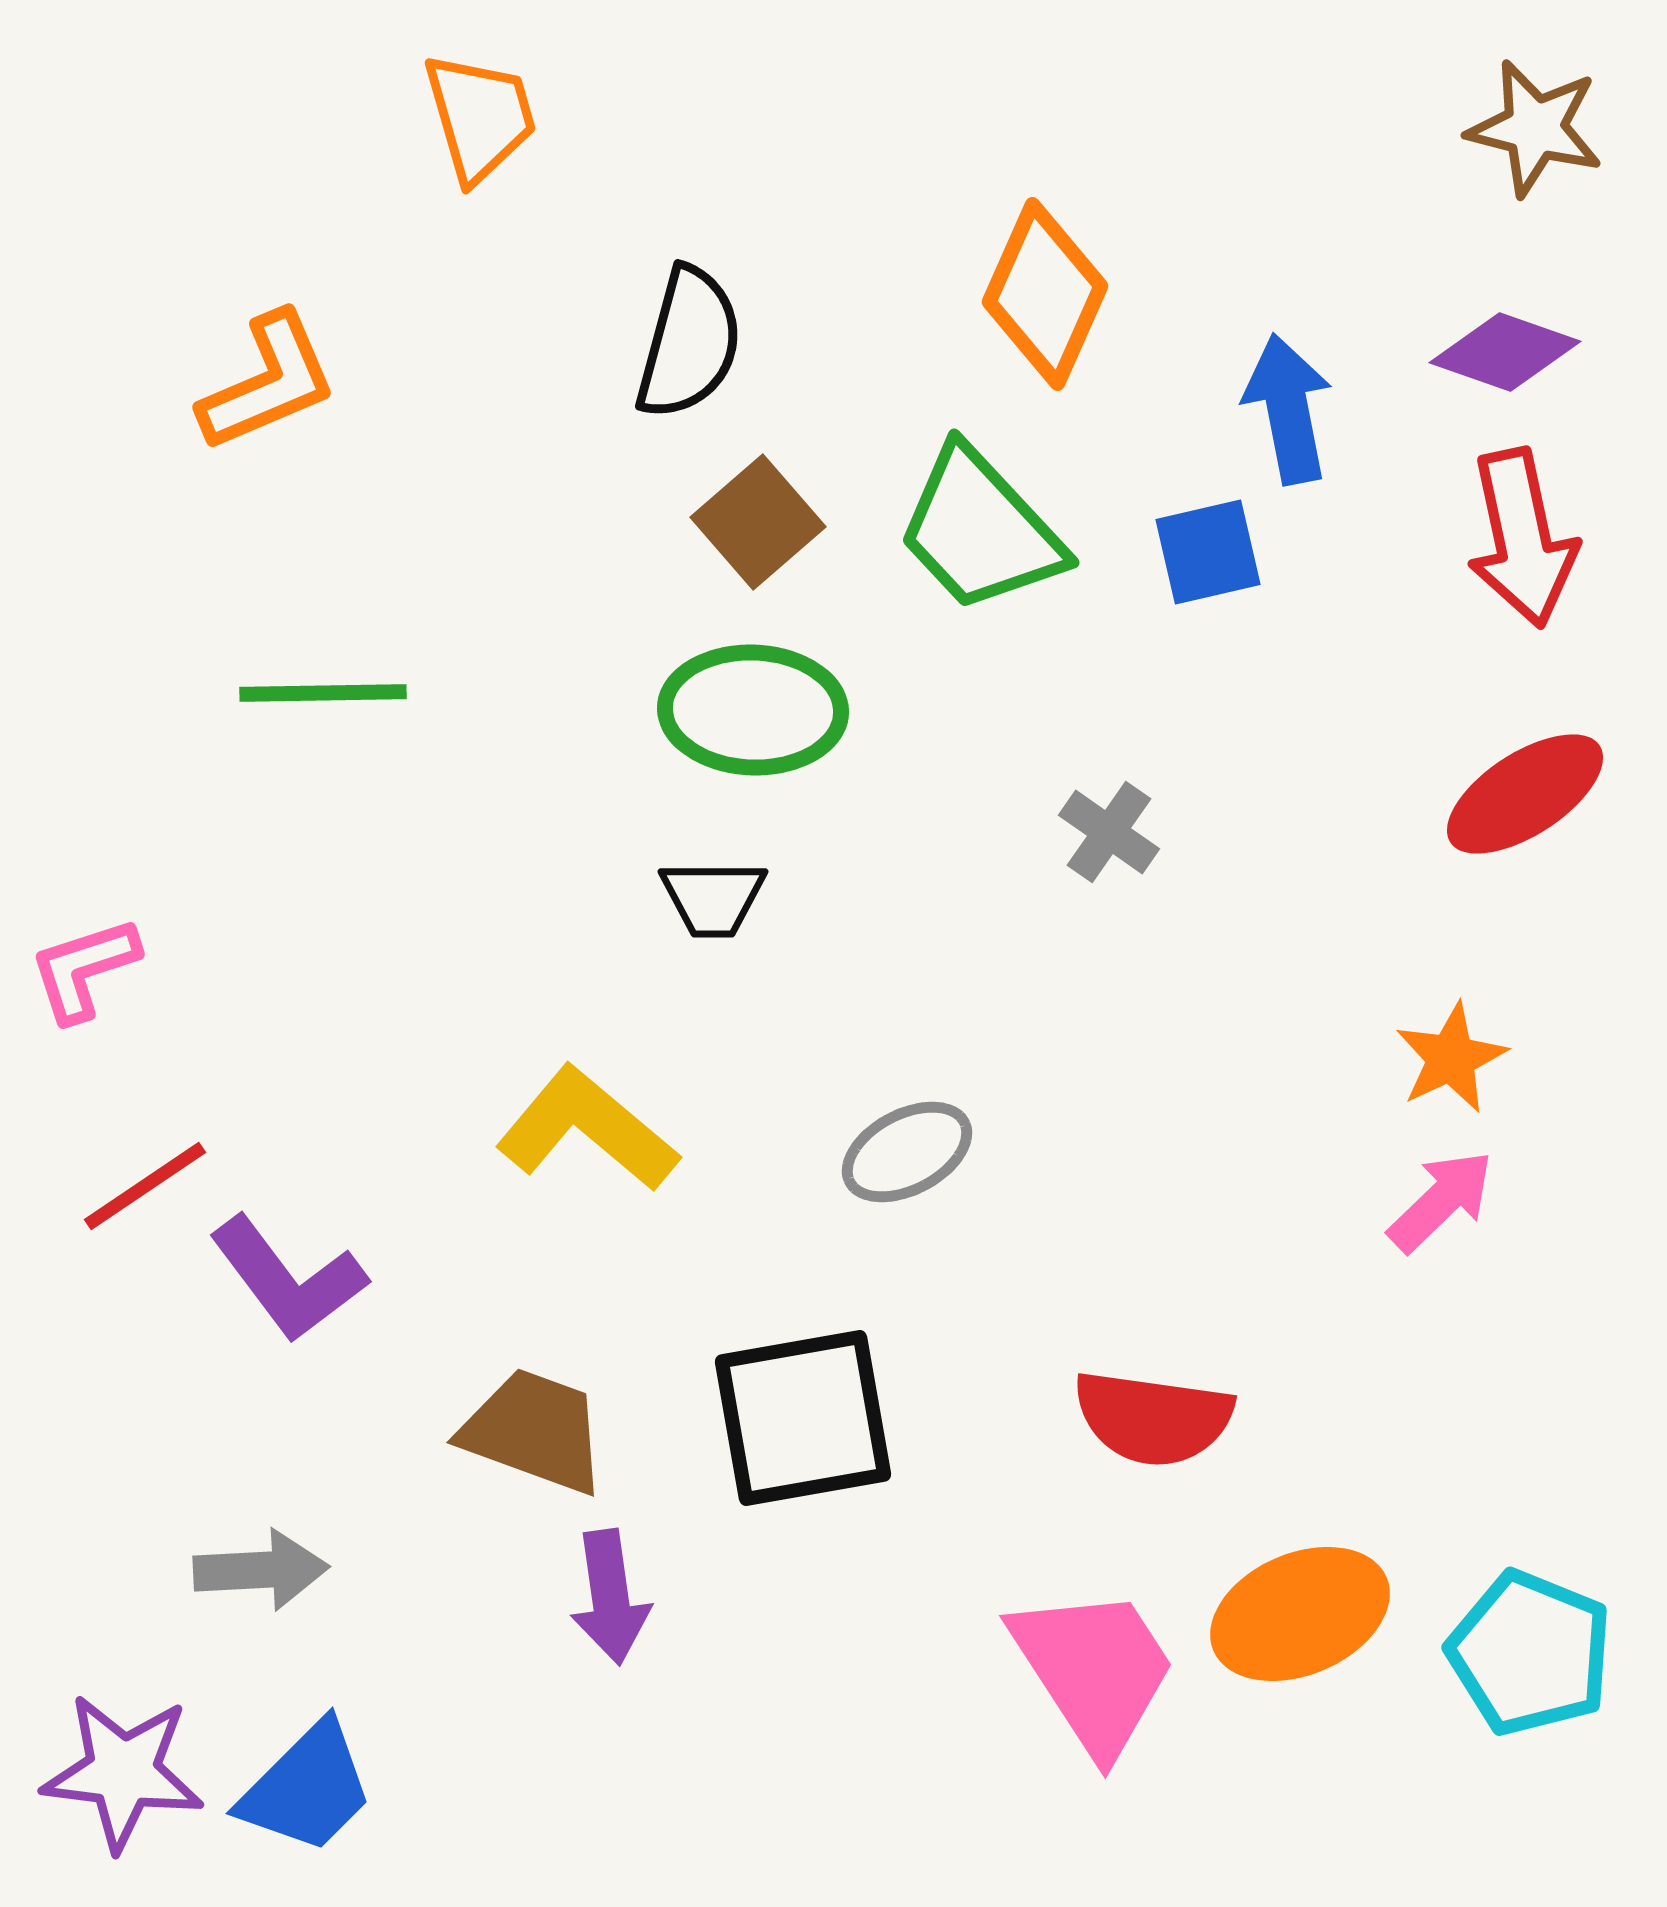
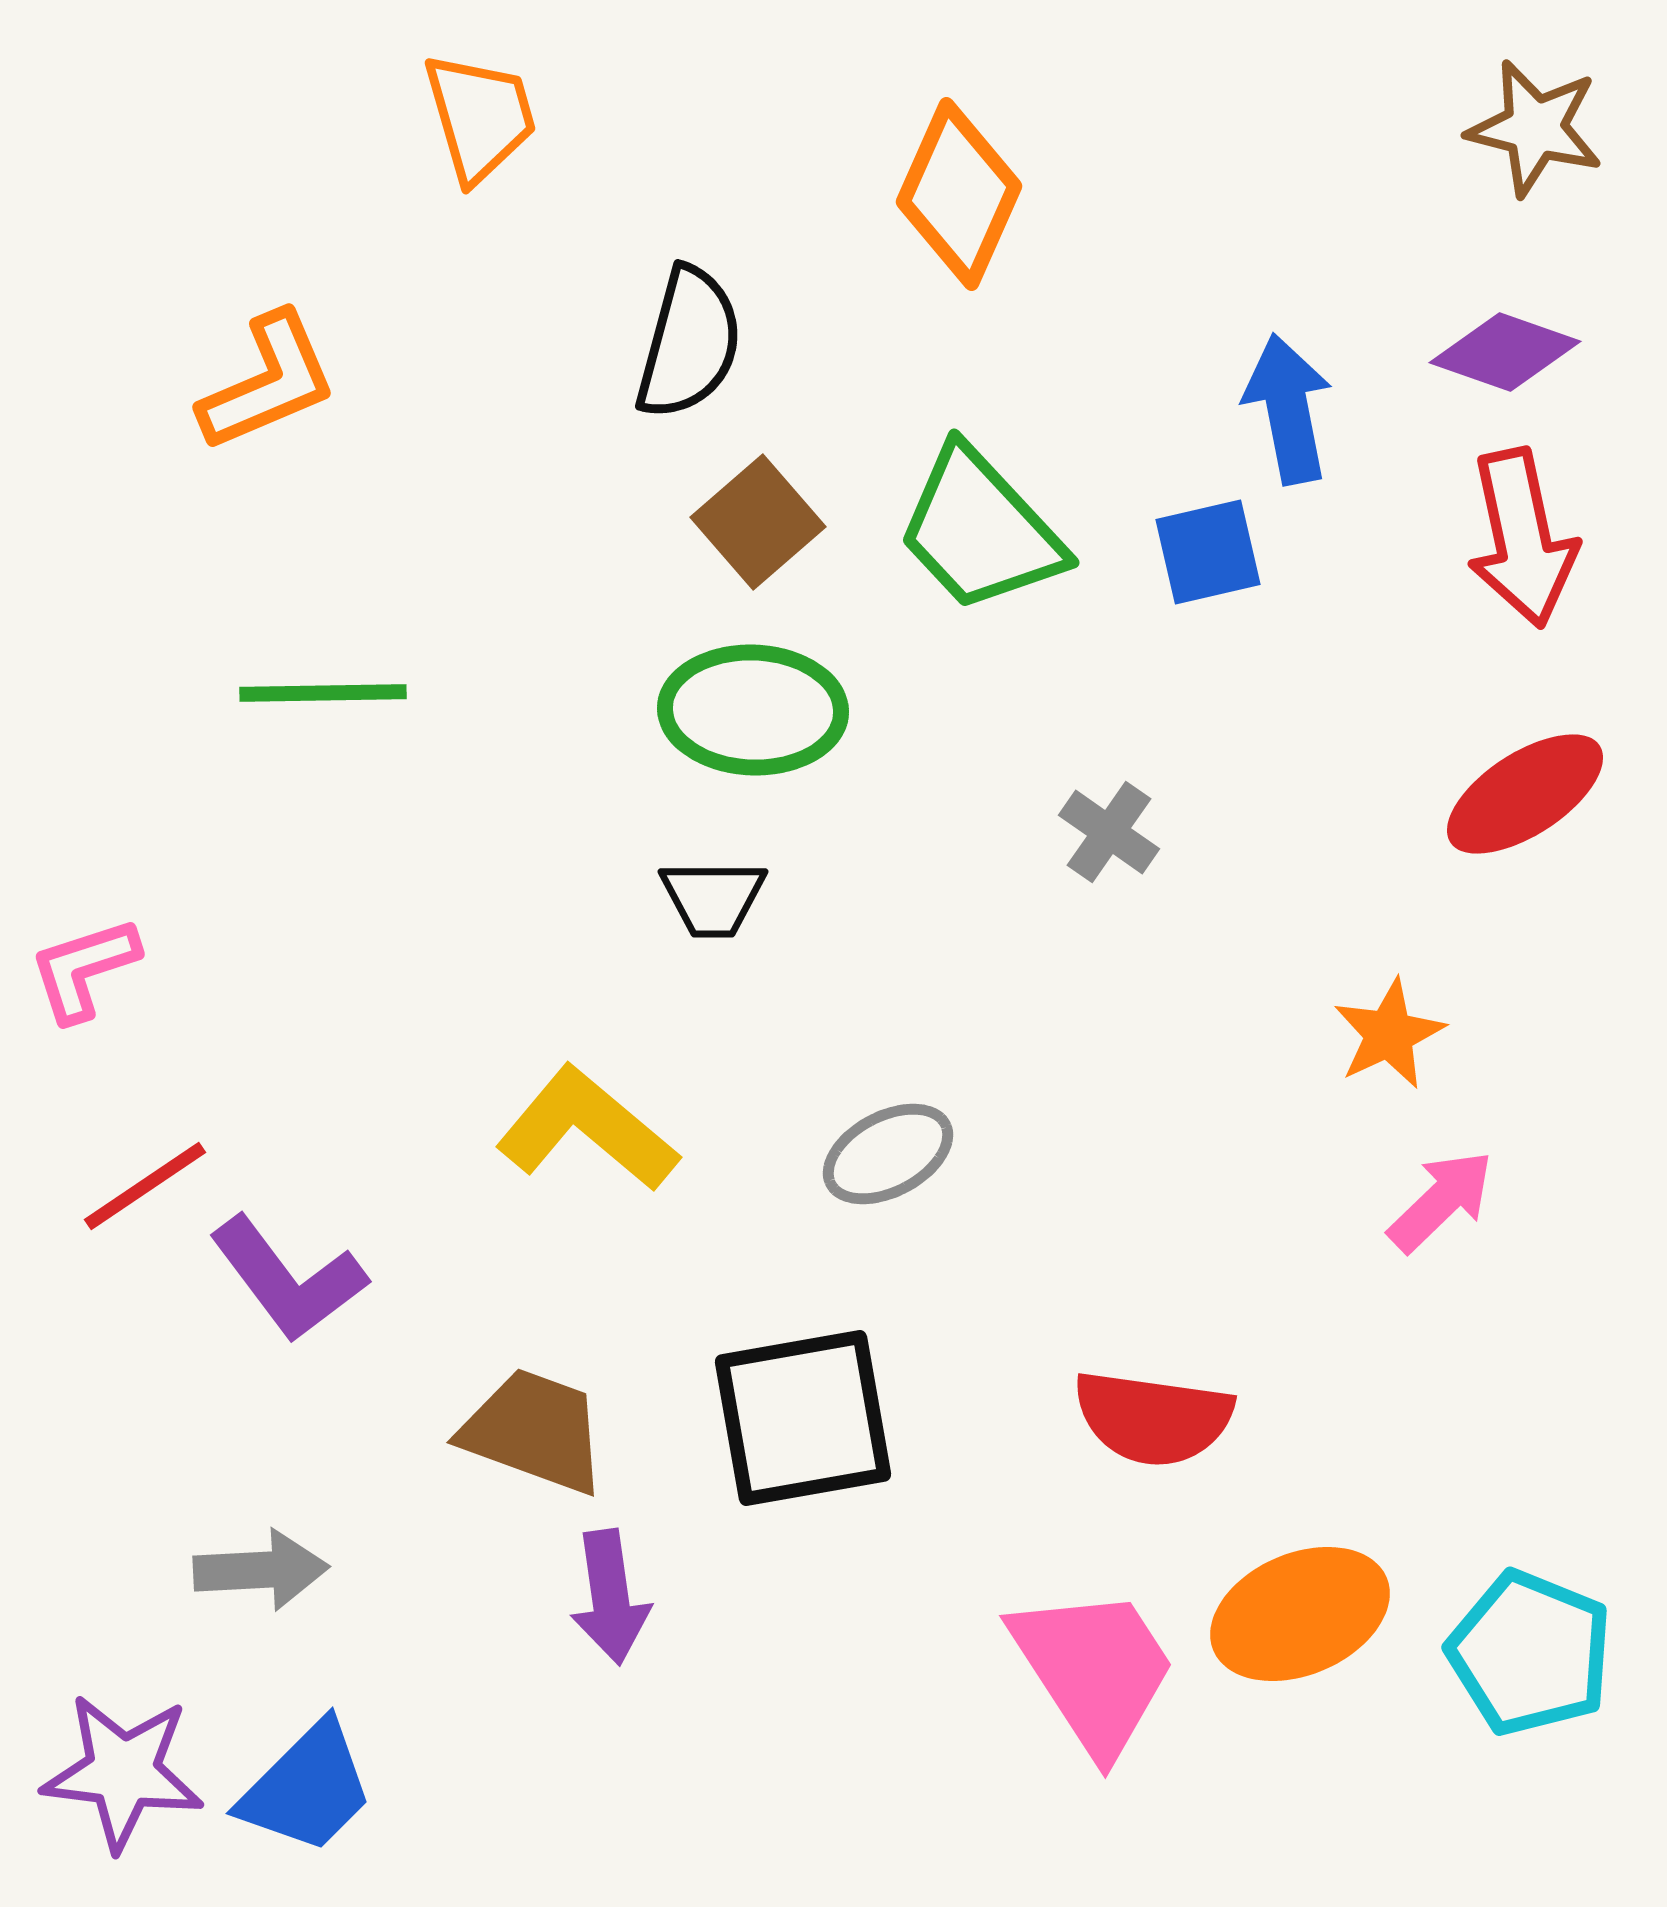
orange diamond: moved 86 px left, 100 px up
orange star: moved 62 px left, 24 px up
gray ellipse: moved 19 px left, 2 px down
